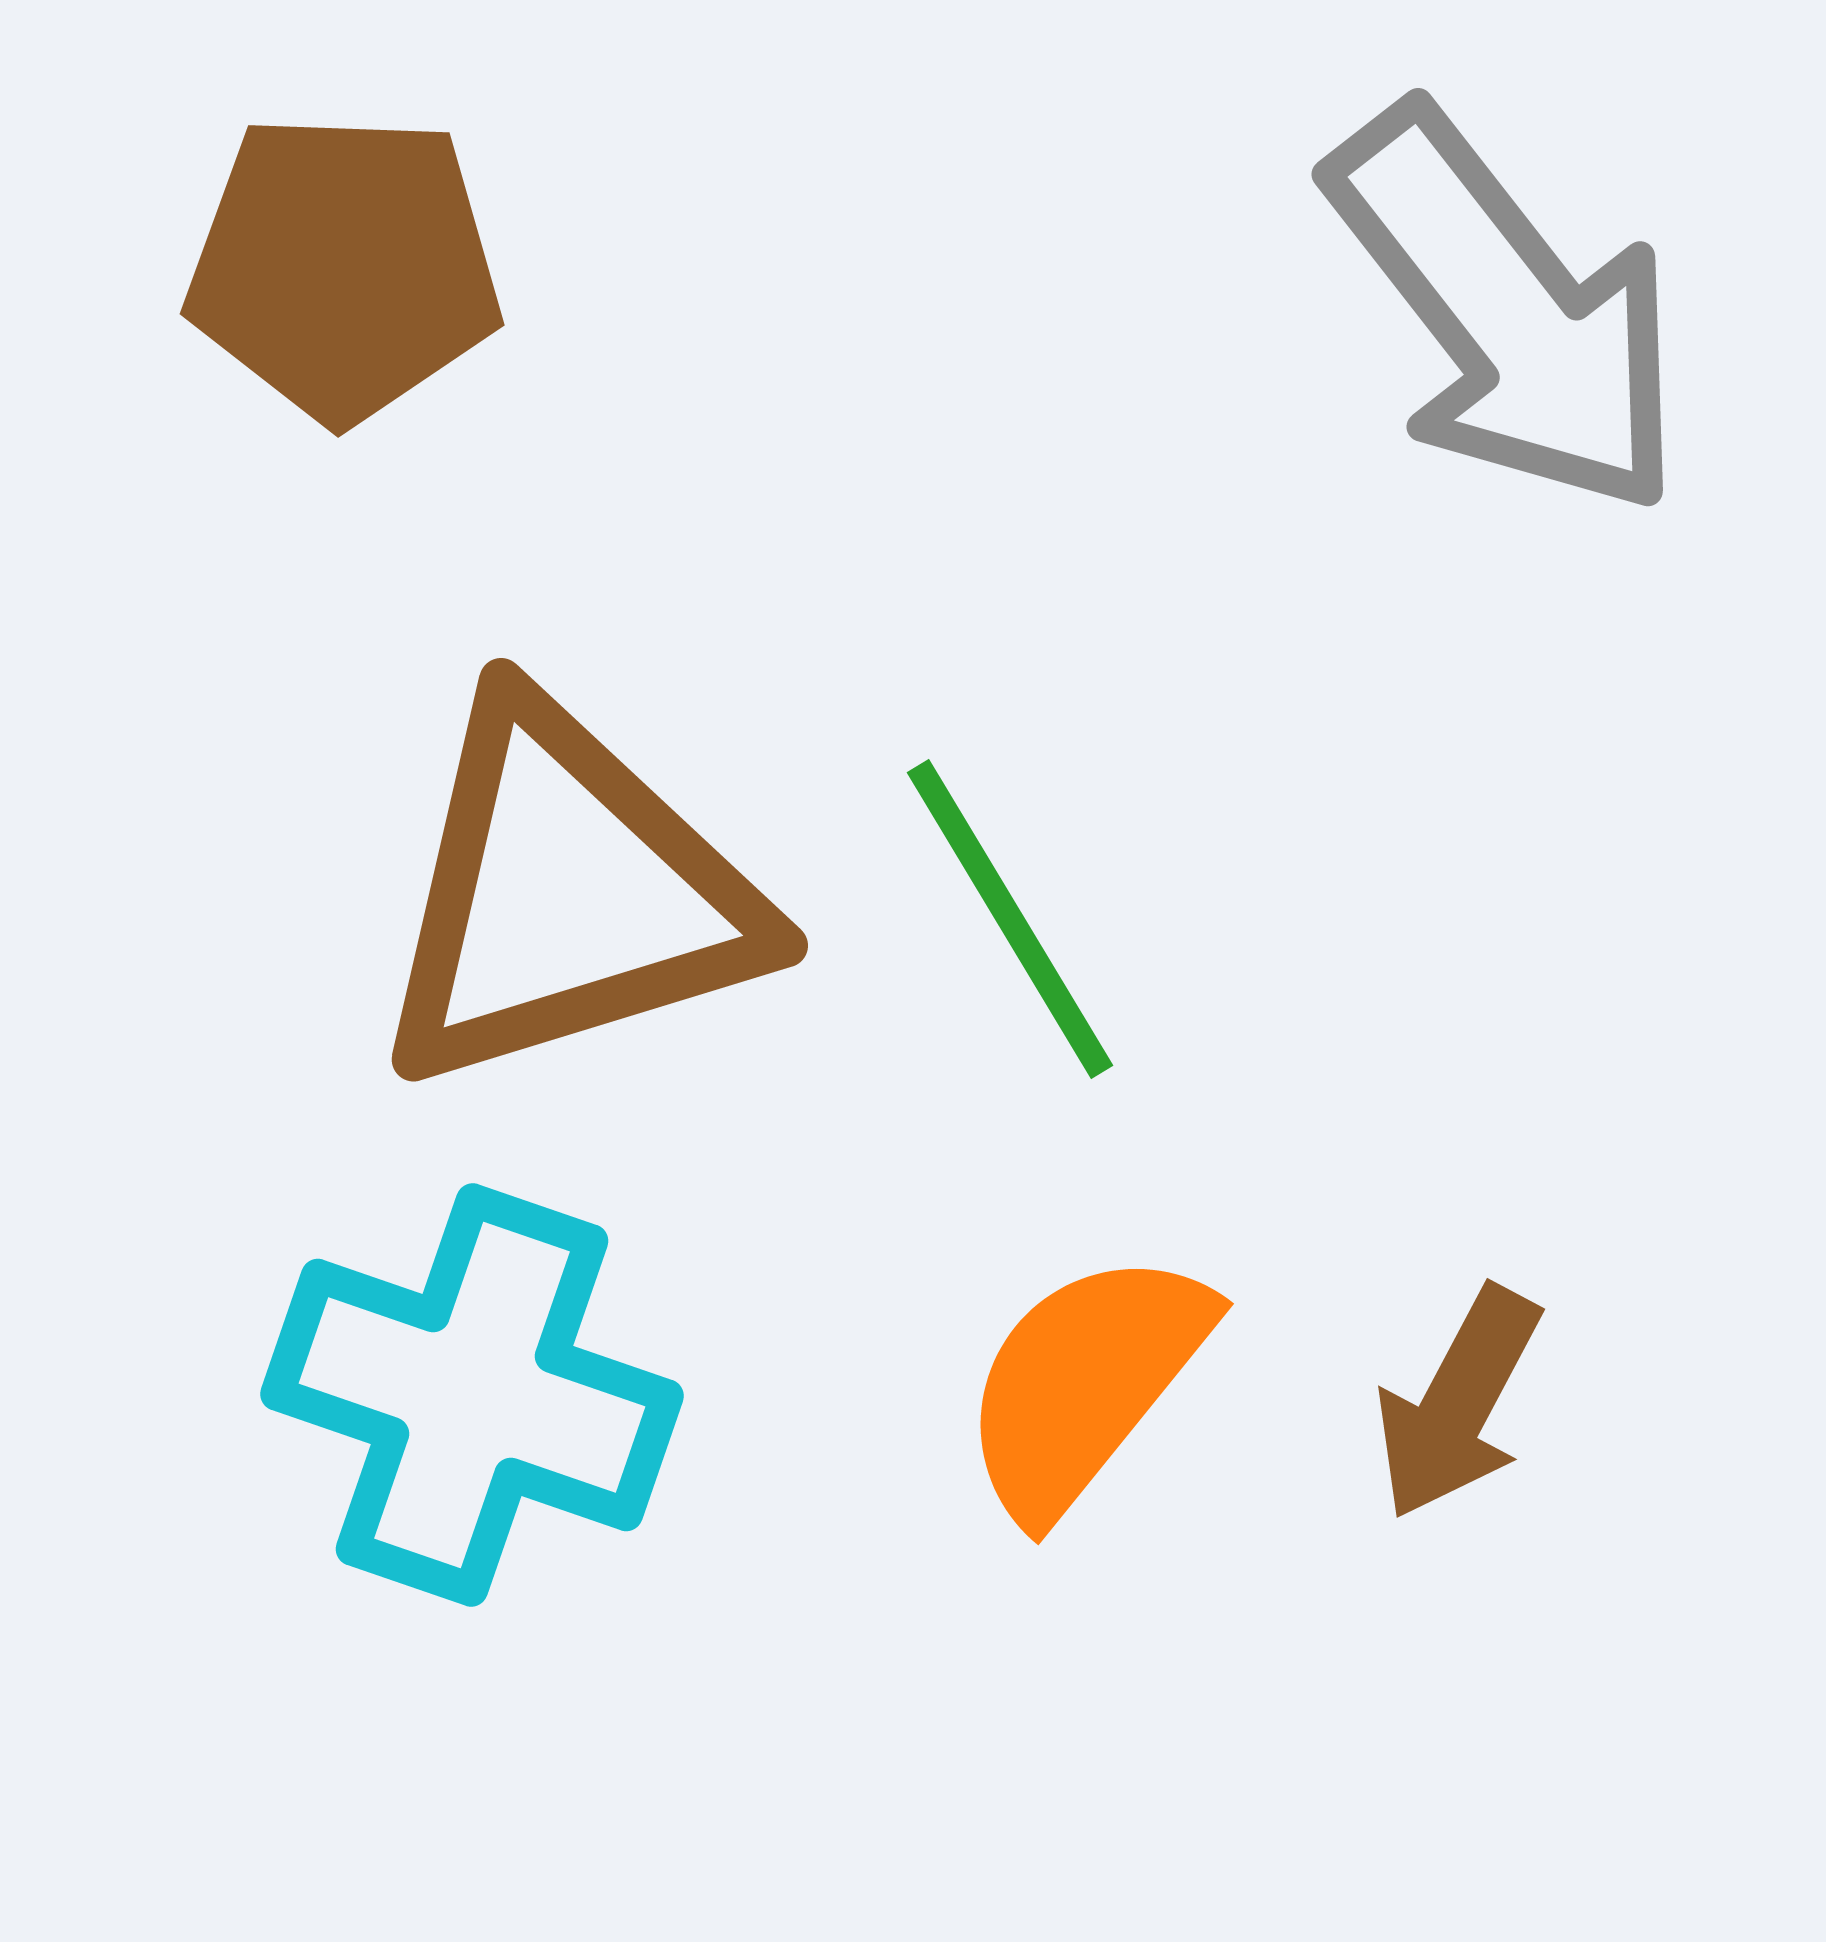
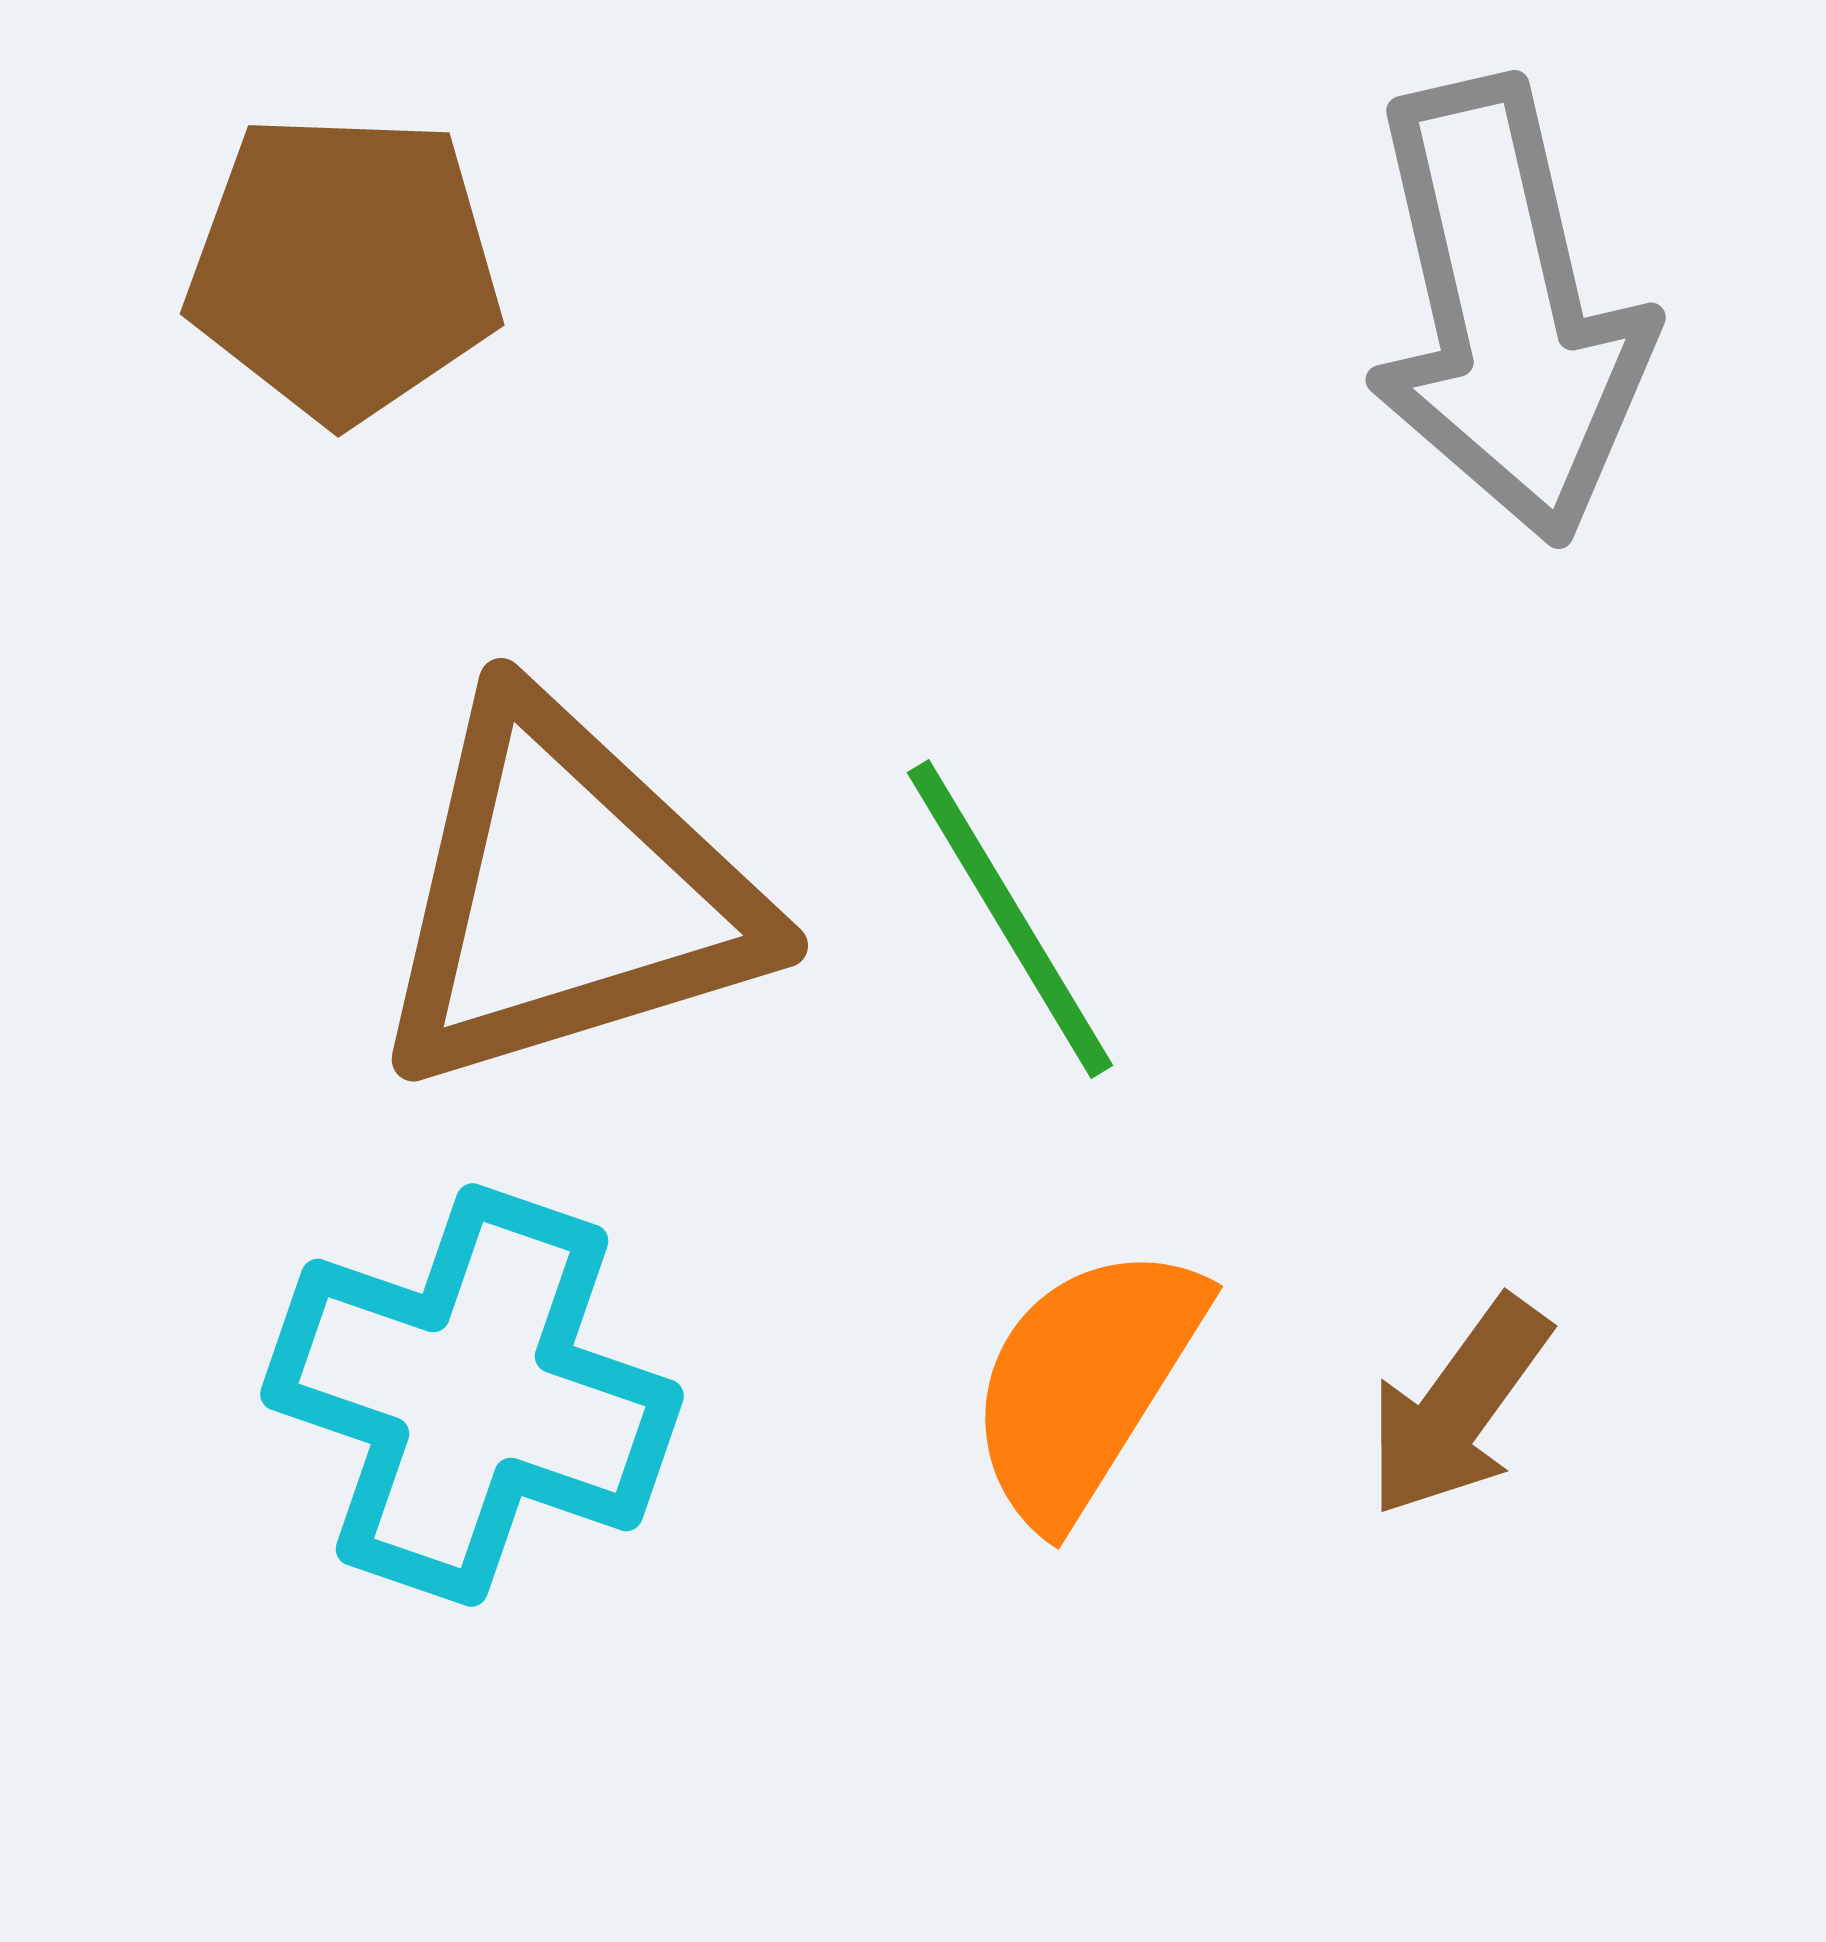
gray arrow: rotated 25 degrees clockwise
orange semicircle: rotated 7 degrees counterclockwise
brown arrow: moved 4 px down; rotated 8 degrees clockwise
